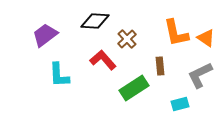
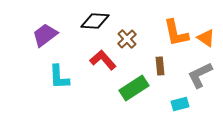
cyan L-shape: moved 2 px down
